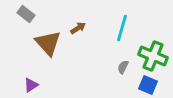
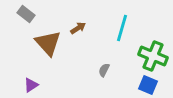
gray semicircle: moved 19 px left, 3 px down
